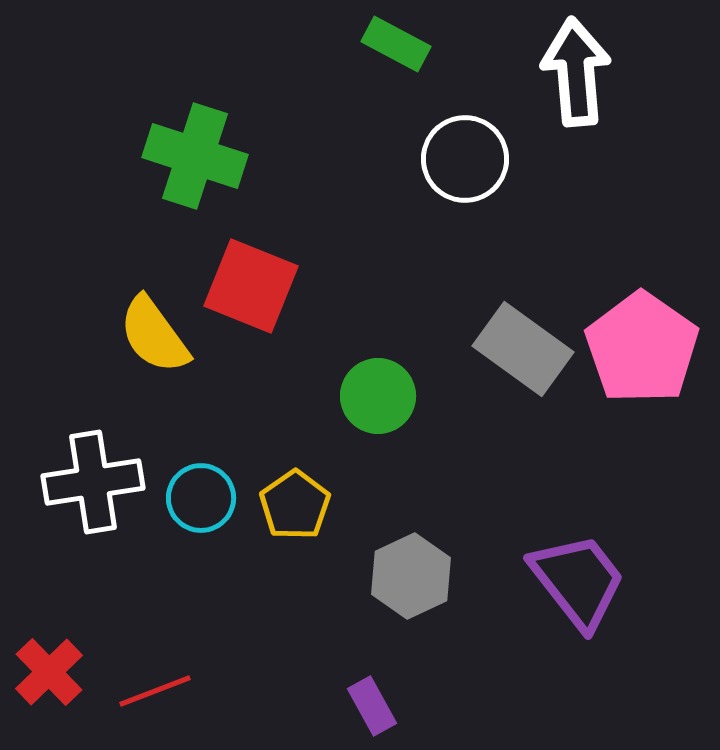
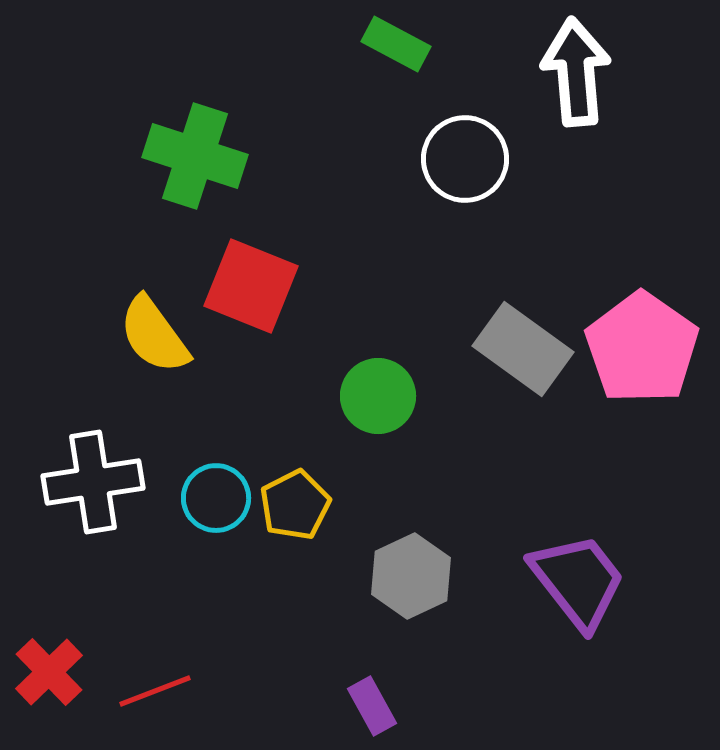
cyan circle: moved 15 px right
yellow pentagon: rotated 8 degrees clockwise
